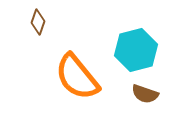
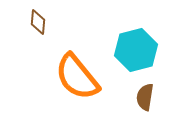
brown diamond: rotated 15 degrees counterclockwise
brown semicircle: moved 3 px down; rotated 80 degrees clockwise
